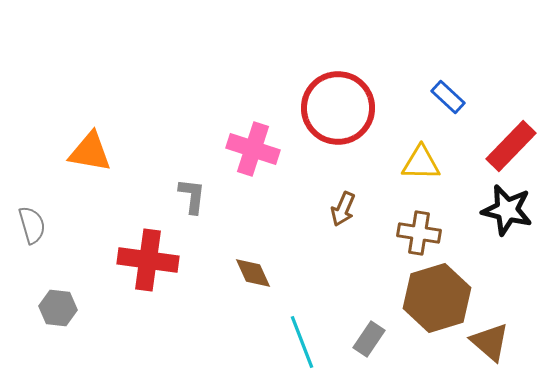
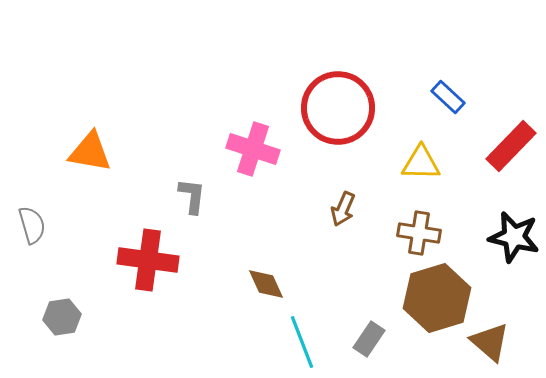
black star: moved 7 px right, 27 px down
brown diamond: moved 13 px right, 11 px down
gray hexagon: moved 4 px right, 9 px down; rotated 15 degrees counterclockwise
